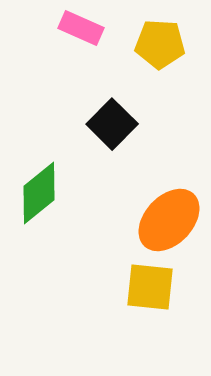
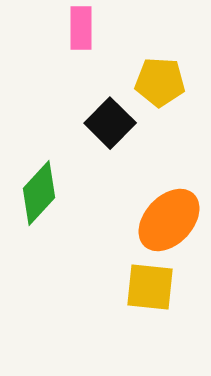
pink rectangle: rotated 66 degrees clockwise
yellow pentagon: moved 38 px down
black square: moved 2 px left, 1 px up
green diamond: rotated 8 degrees counterclockwise
